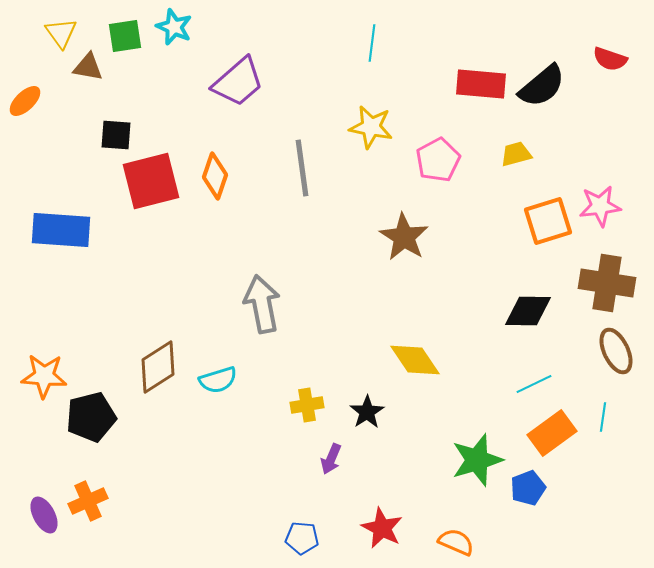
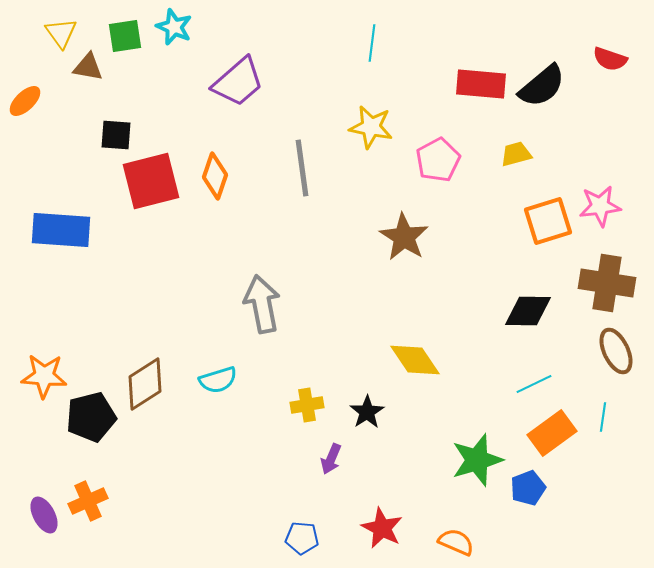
brown diamond at (158, 367): moved 13 px left, 17 px down
